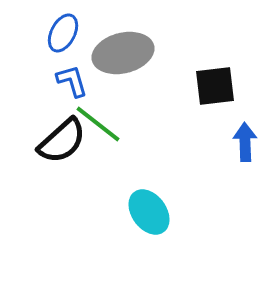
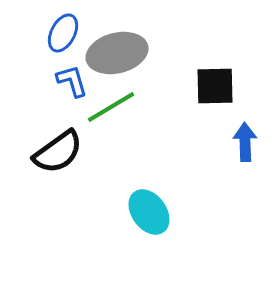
gray ellipse: moved 6 px left
black square: rotated 6 degrees clockwise
green line: moved 13 px right, 17 px up; rotated 69 degrees counterclockwise
black semicircle: moved 4 px left, 11 px down; rotated 6 degrees clockwise
